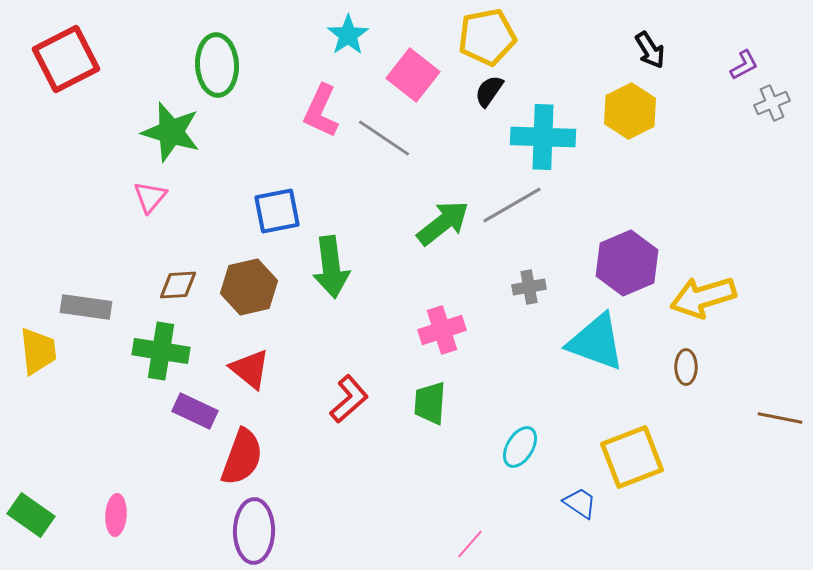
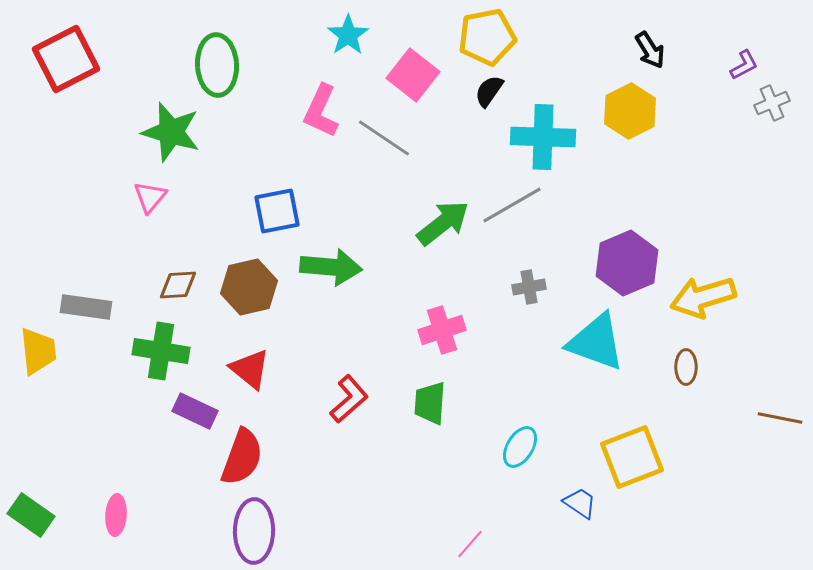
green arrow at (331, 267): rotated 78 degrees counterclockwise
